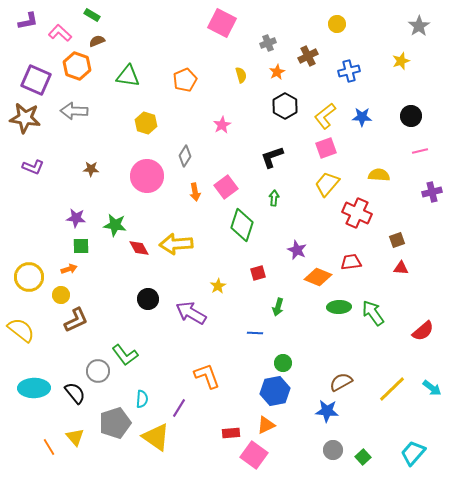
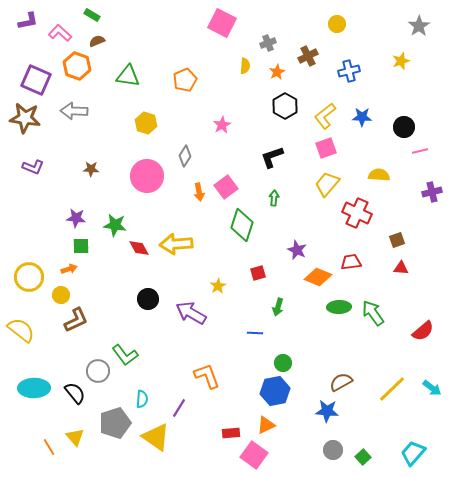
yellow semicircle at (241, 75): moved 4 px right, 9 px up; rotated 21 degrees clockwise
black circle at (411, 116): moved 7 px left, 11 px down
orange arrow at (195, 192): moved 4 px right
